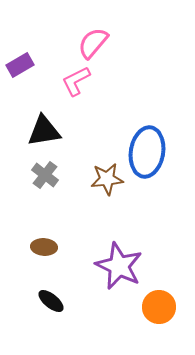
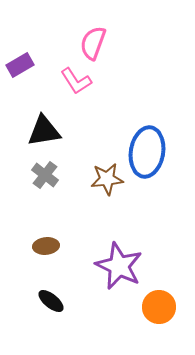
pink semicircle: rotated 20 degrees counterclockwise
pink L-shape: rotated 96 degrees counterclockwise
brown ellipse: moved 2 px right, 1 px up; rotated 10 degrees counterclockwise
